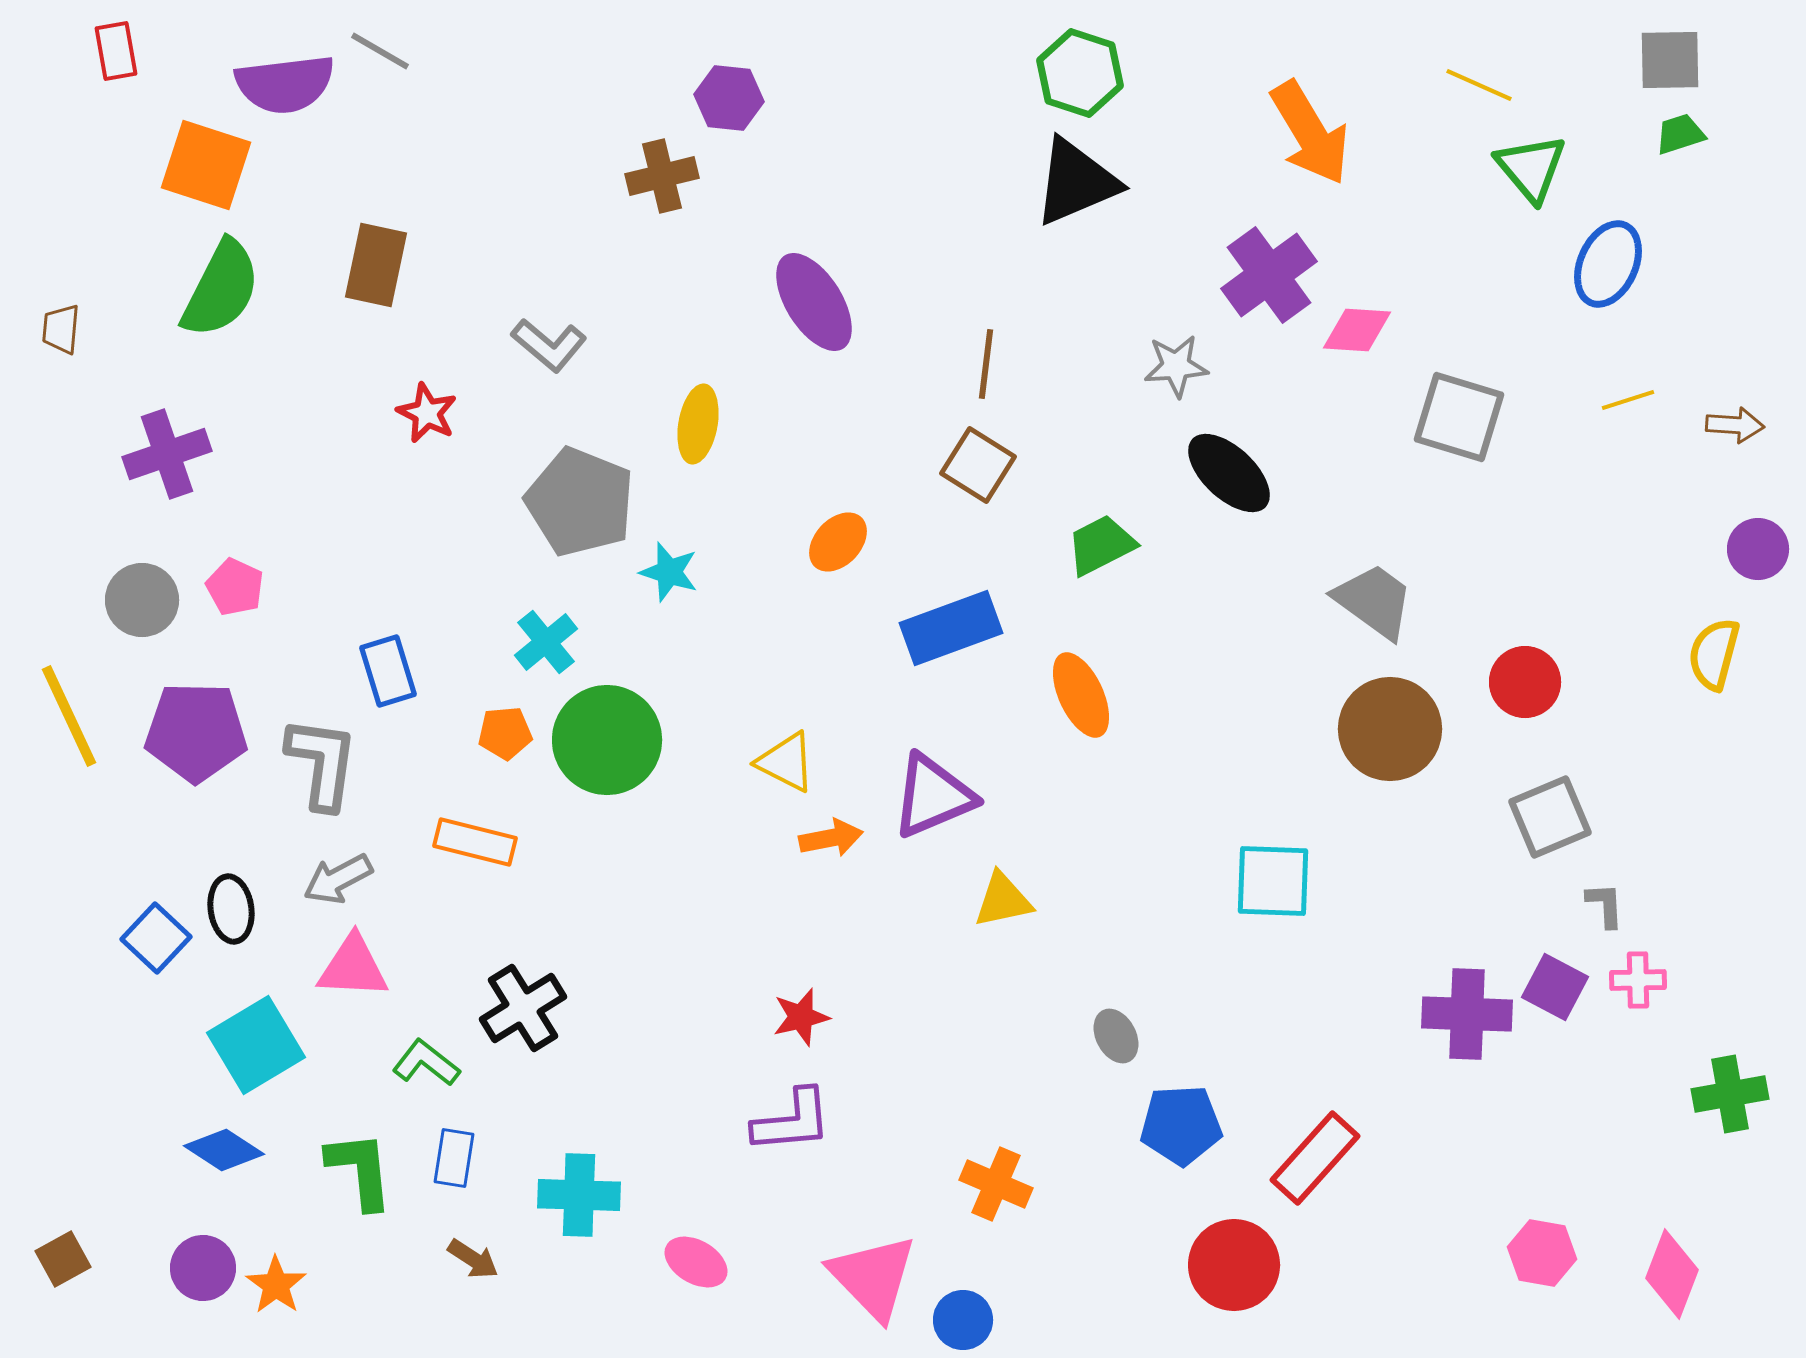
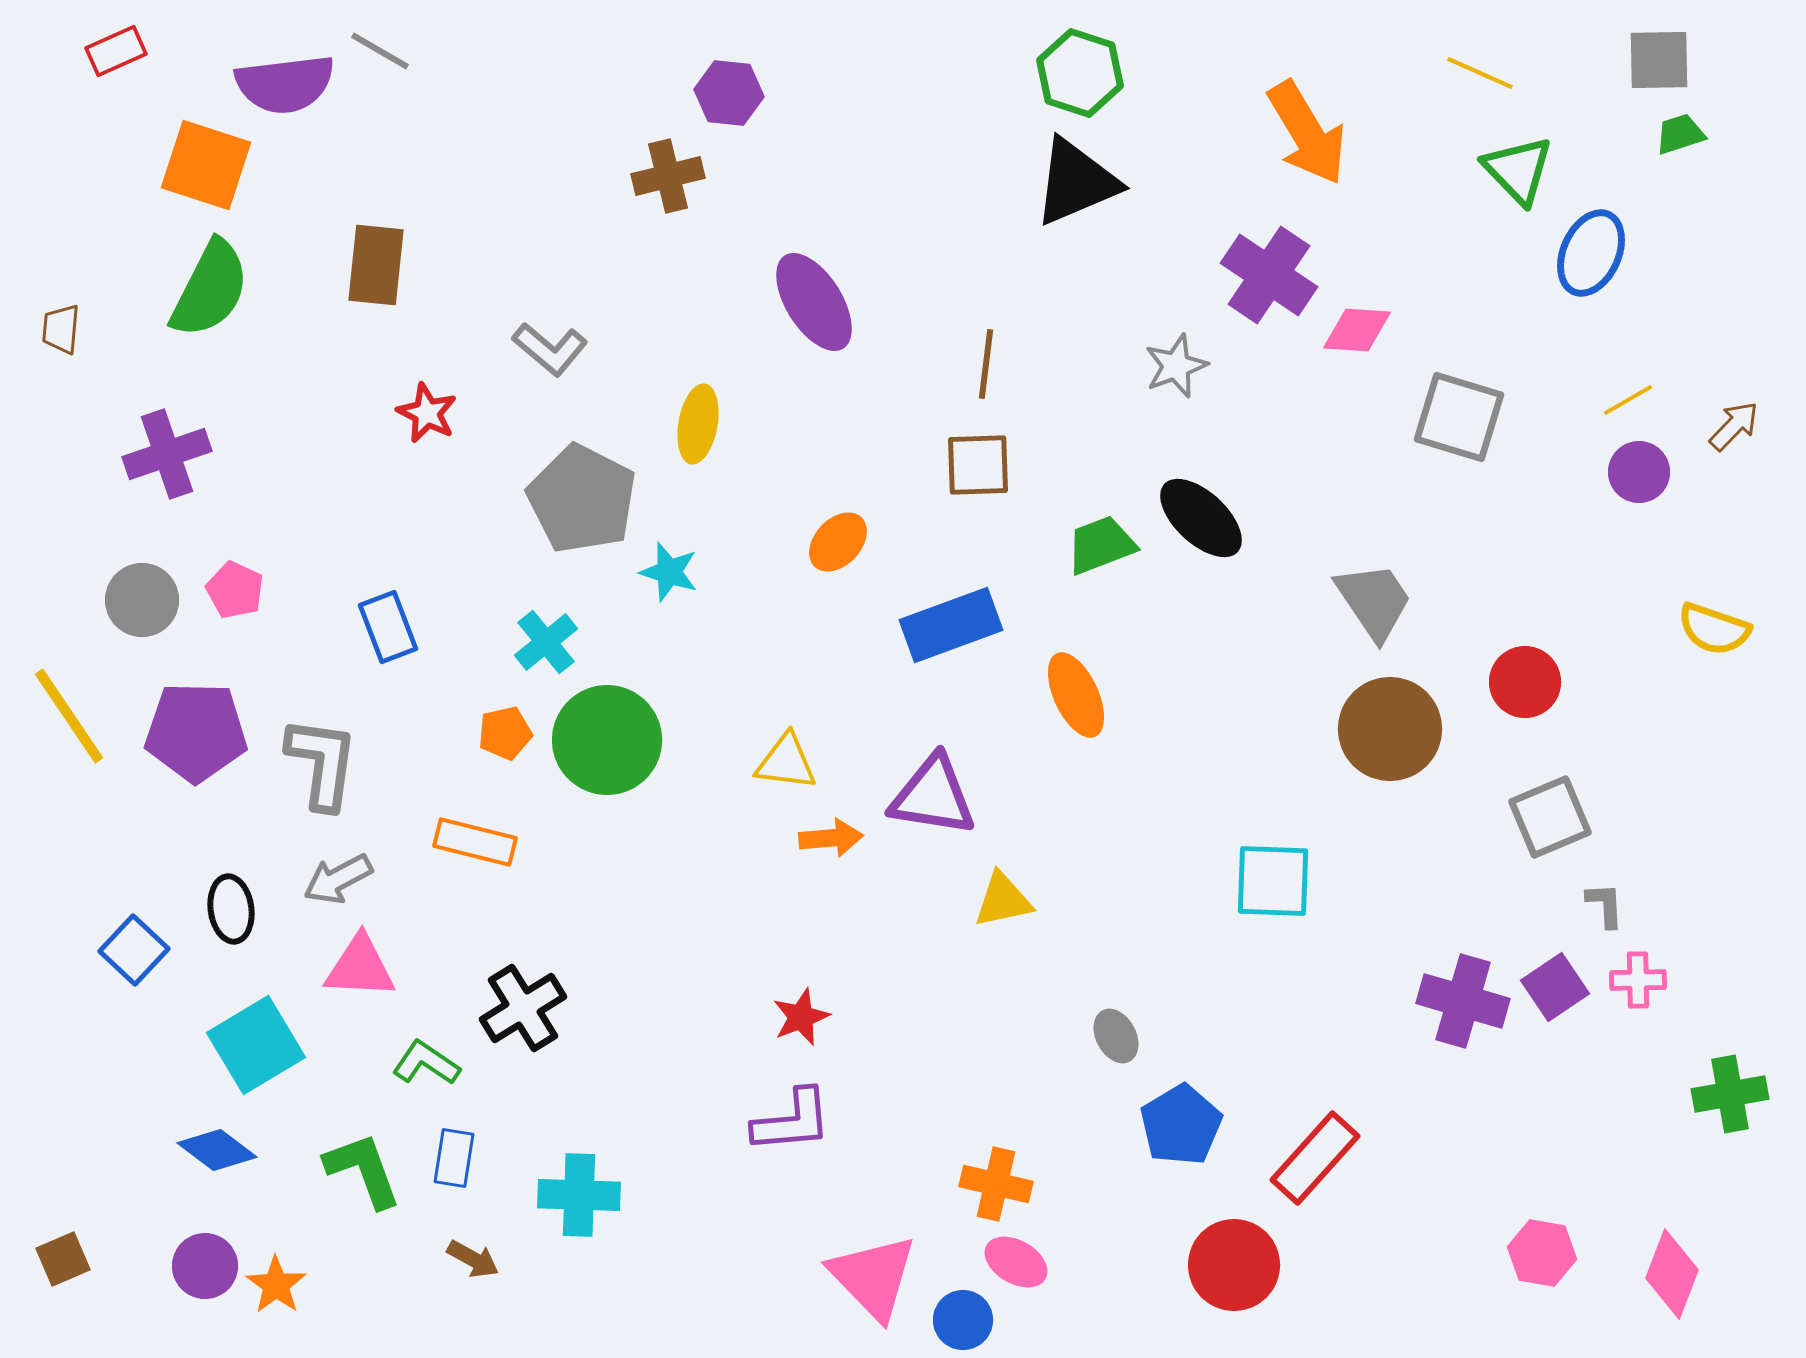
red rectangle at (116, 51): rotated 76 degrees clockwise
gray square at (1670, 60): moved 11 px left
yellow line at (1479, 85): moved 1 px right, 12 px up
purple hexagon at (729, 98): moved 5 px up
orange arrow at (1310, 133): moved 3 px left
green triangle at (1531, 168): moved 13 px left, 2 px down; rotated 4 degrees counterclockwise
brown cross at (662, 176): moved 6 px right
blue ellipse at (1608, 264): moved 17 px left, 11 px up
brown rectangle at (376, 265): rotated 6 degrees counterclockwise
purple cross at (1269, 275): rotated 20 degrees counterclockwise
green semicircle at (221, 289): moved 11 px left
gray L-shape at (549, 345): moved 1 px right, 4 px down
gray star at (1176, 366): rotated 16 degrees counterclockwise
yellow line at (1628, 400): rotated 12 degrees counterclockwise
brown arrow at (1735, 425): moved 1 px left, 1 px down; rotated 50 degrees counterclockwise
brown square at (978, 465): rotated 34 degrees counterclockwise
black ellipse at (1229, 473): moved 28 px left, 45 px down
gray pentagon at (580, 502): moved 2 px right, 3 px up; rotated 5 degrees clockwise
green trapezoid at (1101, 545): rotated 6 degrees clockwise
purple circle at (1758, 549): moved 119 px left, 77 px up
pink pentagon at (235, 587): moved 3 px down
gray trapezoid at (1374, 601): rotated 20 degrees clockwise
blue rectangle at (951, 628): moved 3 px up
yellow semicircle at (1714, 654): moved 25 px up; rotated 86 degrees counterclockwise
blue rectangle at (388, 671): moved 44 px up; rotated 4 degrees counterclockwise
orange ellipse at (1081, 695): moved 5 px left
yellow line at (69, 716): rotated 9 degrees counterclockwise
orange pentagon at (505, 733): rotated 8 degrees counterclockwise
yellow triangle at (786, 762): rotated 20 degrees counterclockwise
purple triangle at (933, 796): rotated 32 degrees clockwise
orange arrow at (831, 838): rotated 6 degrees clockwise
blue square at (156, 938): moved 22 px left, 12 px down
pink triangle at (353, 967): moved 7 px right
purple square at (1555, 987): rotated 28 degrees clockwise
purple cross at (1467, 1014): moved 4 px left, 13 px up; rotated 14 degrees clockwise
red star at (801, 1017): rotated 8 degrees counterclockwise
green L-shape at (426, 1063): rotated 4 degrees counterclockwise
blue pentagon at (1181, 1125): rotated 28 degrees counterclockwise
blue diamond at (224, 1150): moved 7 px left; rotated 4 degrees clockwise
green L-shape at (360, 1170): moved 3 px right; rotated 14 degrees counterclockwise
orange cross at (996, 1184): rotated 10 degrees counterclockwise
brown square at (63, 1259): rotated 6 degrees clockwise
brown arrow at (473, 1259): rotated 4 degrees counterclockwise
pink ellipse at (696, 1262): moved 320 px right
purple circle at (203, 1268): moved 2 px right, 2 px up
